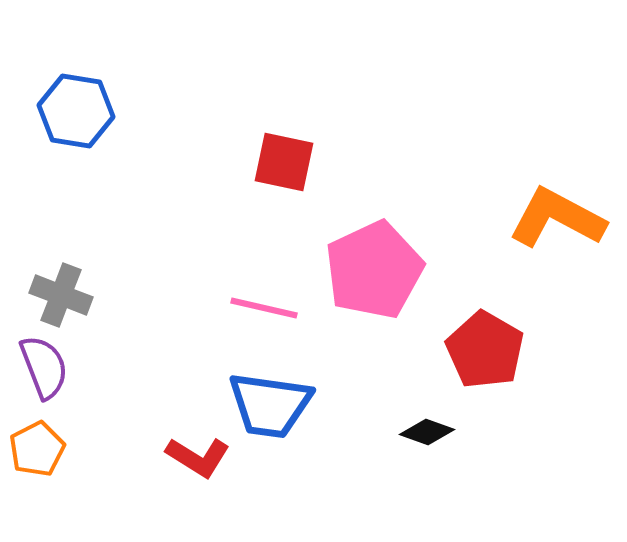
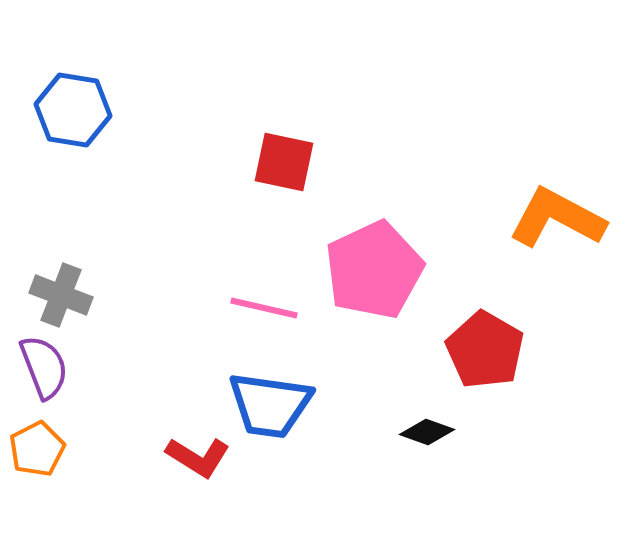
blue hexagon: moved 3 px left, 1 px up
